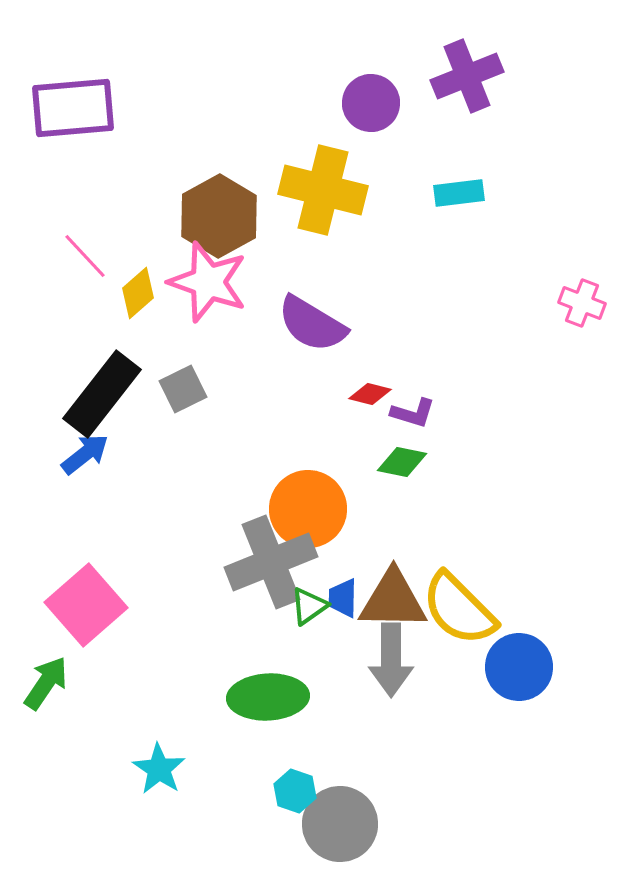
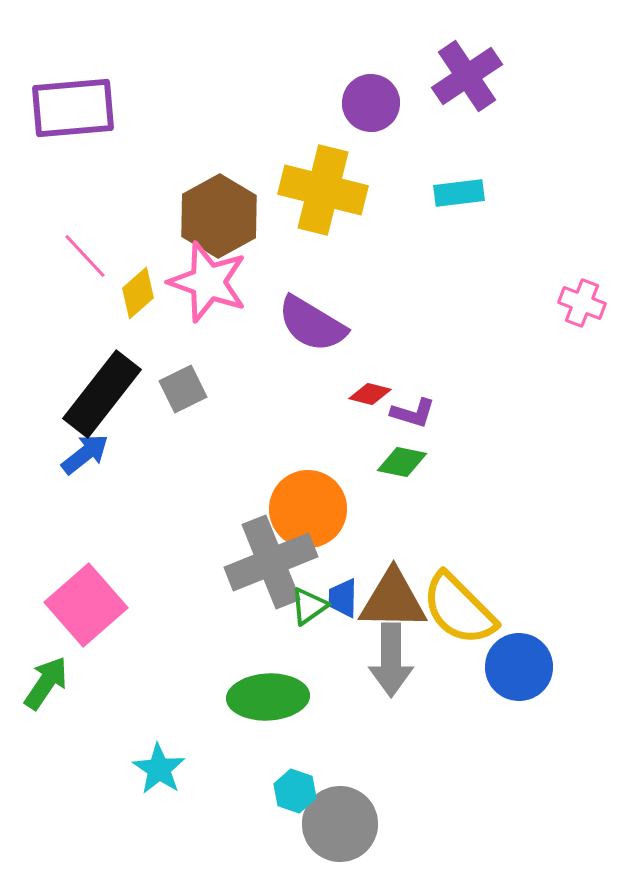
purple cross: rotated 12 degrees counterclockwise
